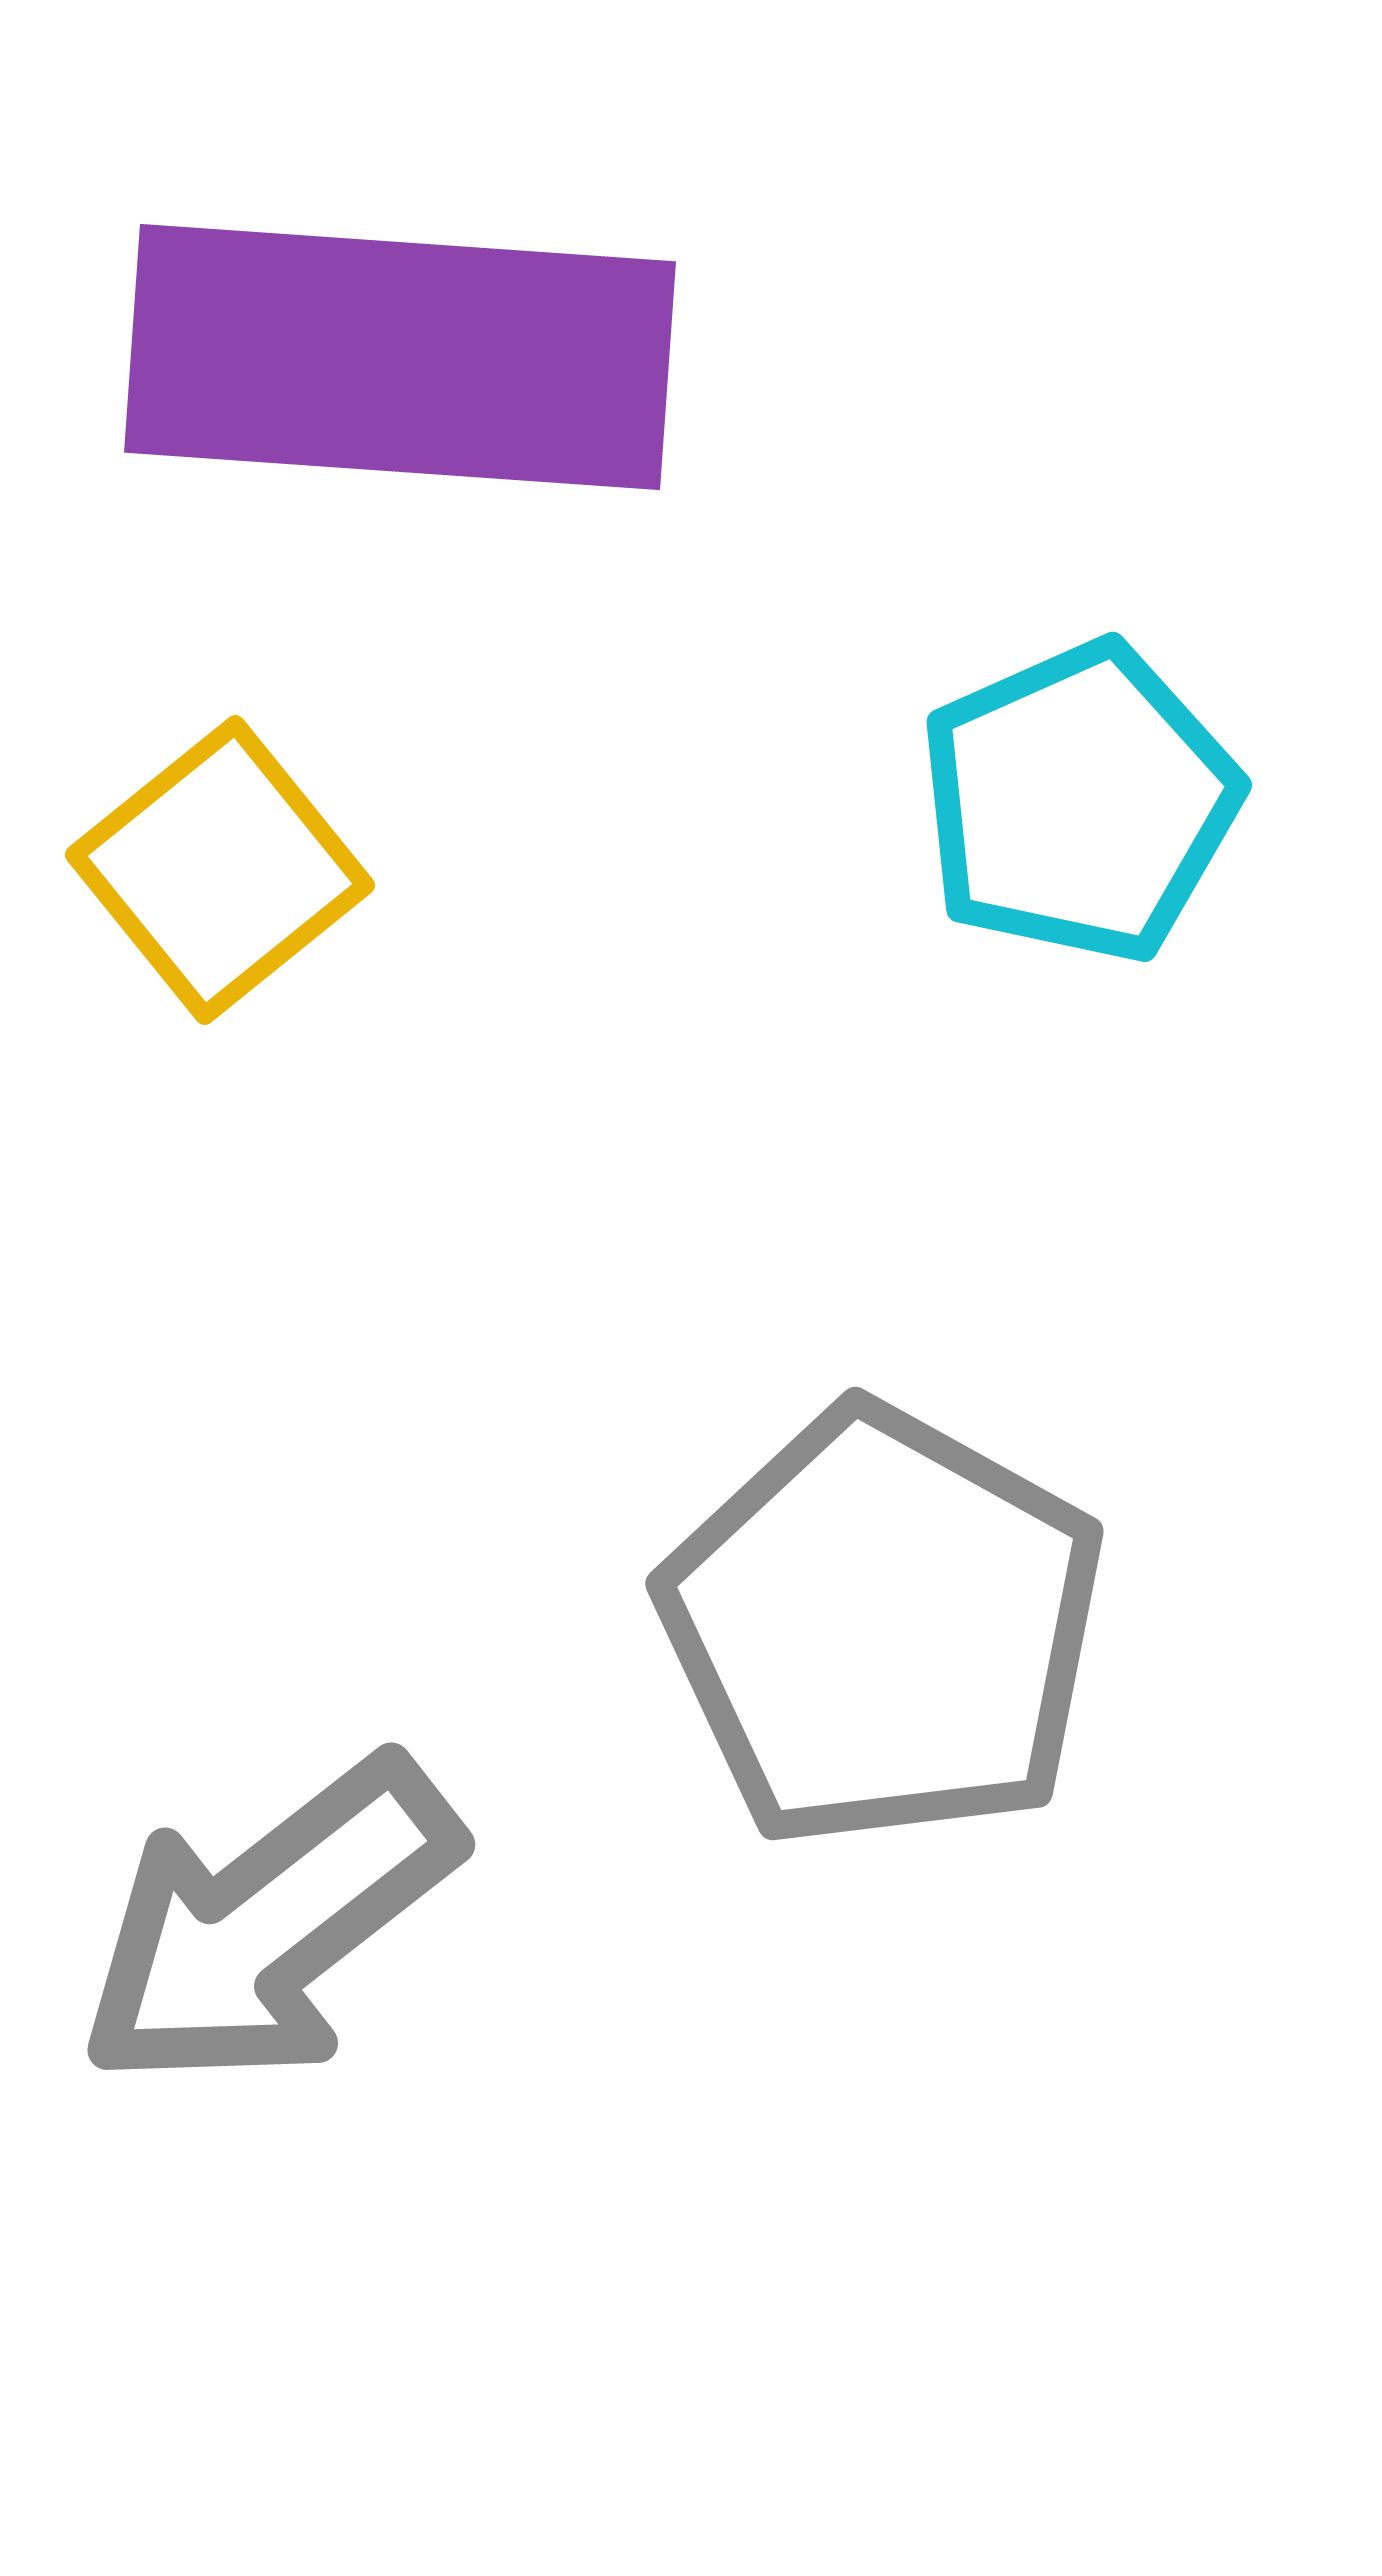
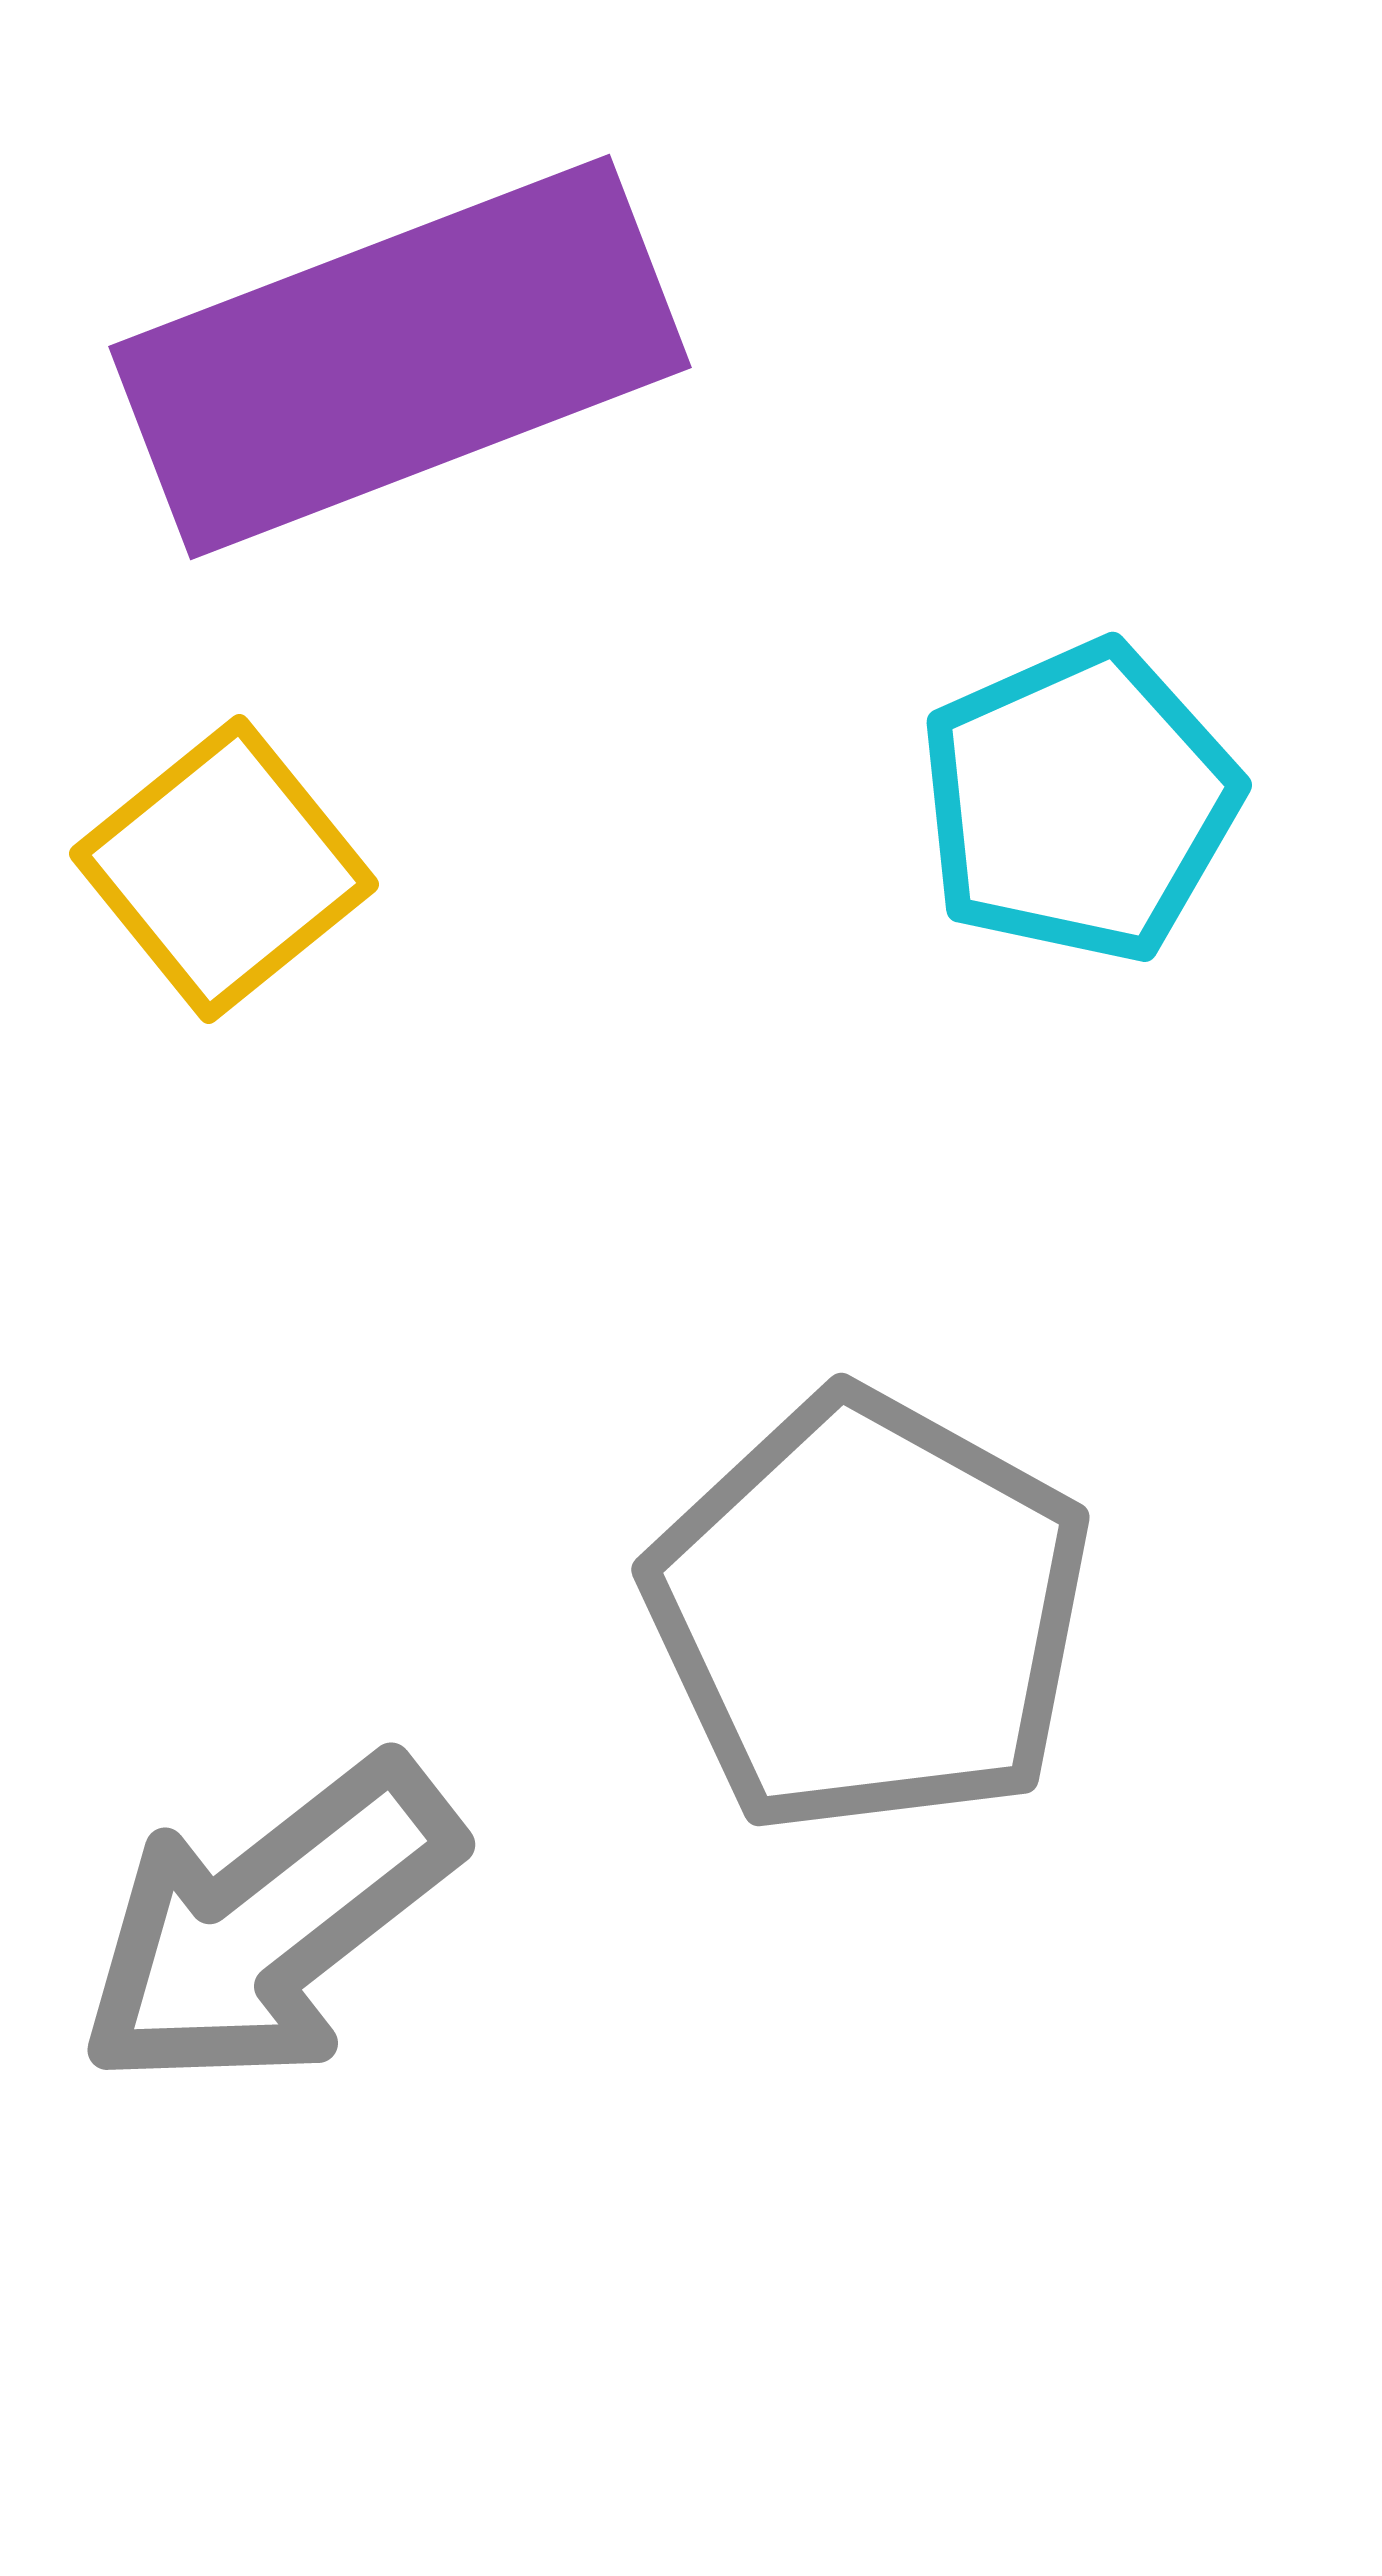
purple rectangle: rotated 25 degrees counterclockwise
yellow square: moved 4 px right, 1 px up
gray pentagon: moved 14 px left, 14 px up
